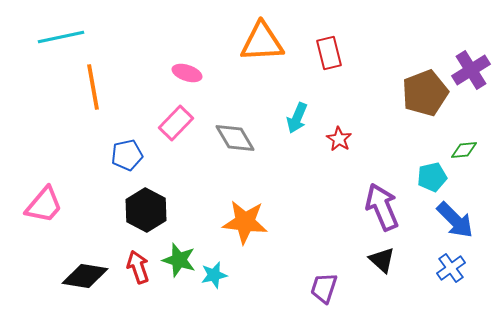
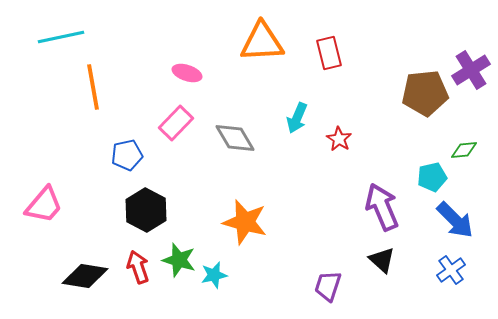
brown pentagon: rotated 15 degrees clockwise
orange star: rotated 9 degrees clockwise
blue cross: moved 2 px down
purple trapezoid: moved 4 px right, 2 px up
